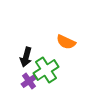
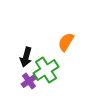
orange semicircle: rotated 96 degrees clockwise
